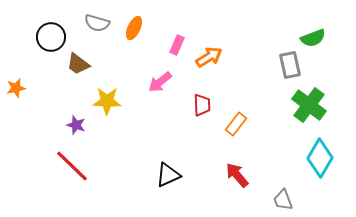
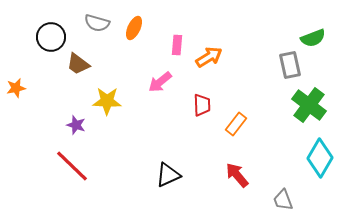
pink rectangle: rotated 18 degrees counterclockwise
